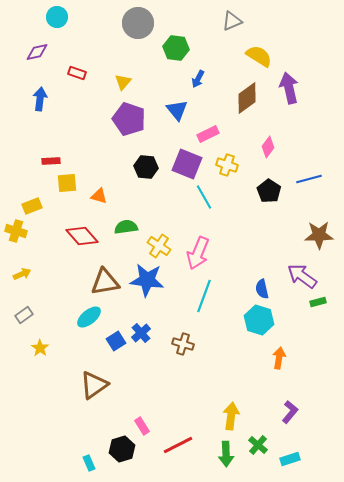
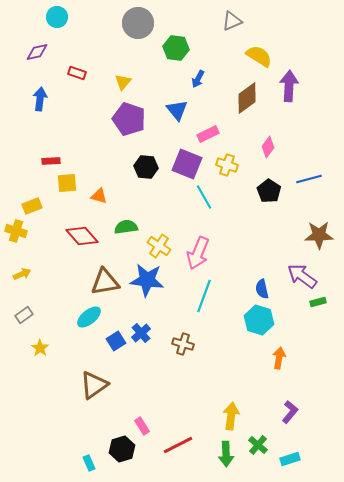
purple arrow at (289, 88): moved 2 px up; rotated 16 degrees clockwise
